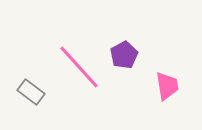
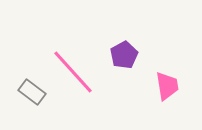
pink line: moved 6 px left, 5 px down
gray rectangle: moved 1 px right
